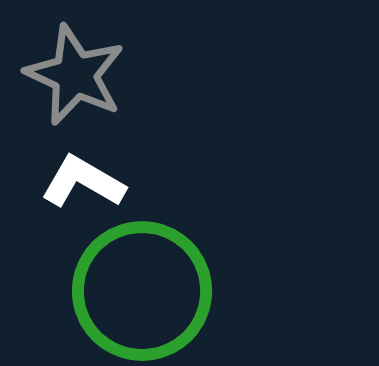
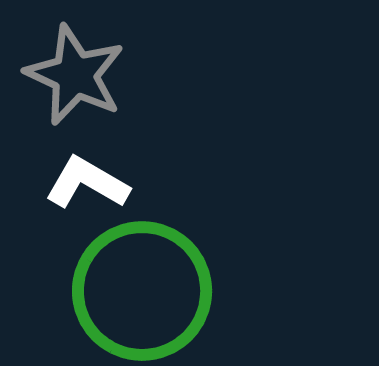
white L-shape: moved 4 px right, 1 px down
